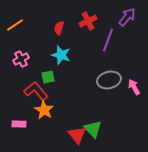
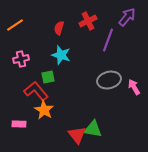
pink cross: rotated 14 degrees clockwise
green triangle: rotated 36 degrees counterclockwise
